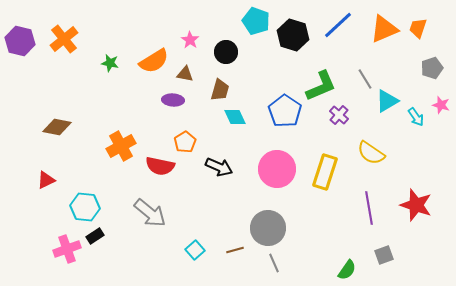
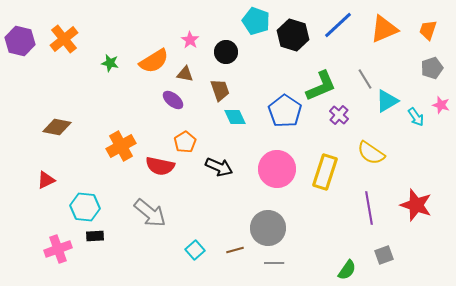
orange trapezoid at (418, 28): moved 10 px right, 2 px down
brown trapezoid at (220, 90): rotated 35 degrees counterclockwise
purple ellipse at (173, 100): rotated 35 degrees clockwise
black rectangle at (95, 236): rotated 30 degrees clockwise
pink cross at (67, 249): moved 9 px left
gray line at (274, 263): rotated 66 degrees counterclockwise
